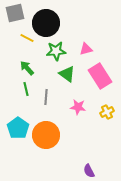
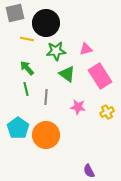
yellow line: moved 1 px down; rotated 16 degrees counterclockwise
